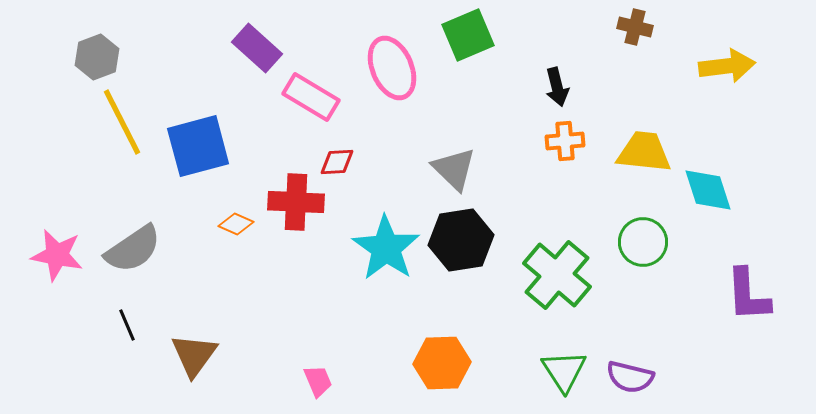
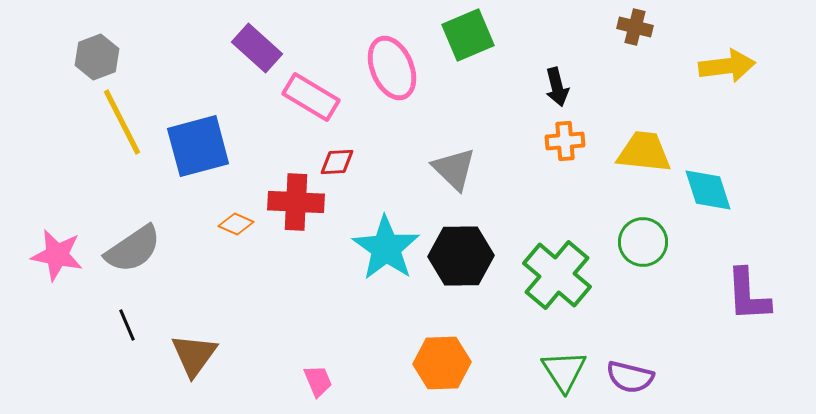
black hexagon: moved 16 px down; rotated 8 degrees clockwise
